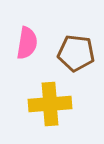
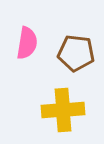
yellow cross: moved 13 px right, 6 px down
